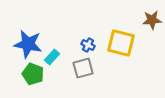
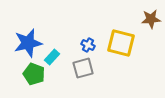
brown star: moved 1 px left, 1 px up
blue star: moved 1 px up; rotated 24 degrees counterclockwise
green pentagon: moved 1 px right
